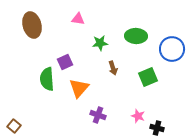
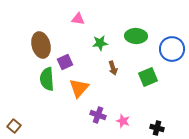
brown ellipse: moved 9 px right, 20 px down
pink star: moved 15 px left, 5 px down
